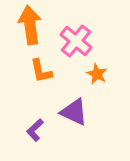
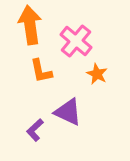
purple triangle: moved 6 px left
